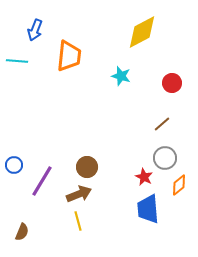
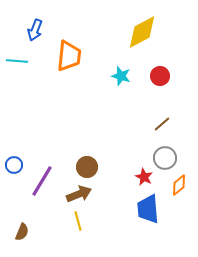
red circle: moved 12 px left, 7 px up
